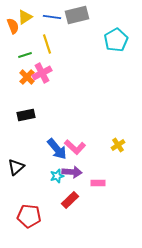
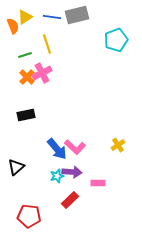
cyan pentagon: rotated 10 degrees clockwise
